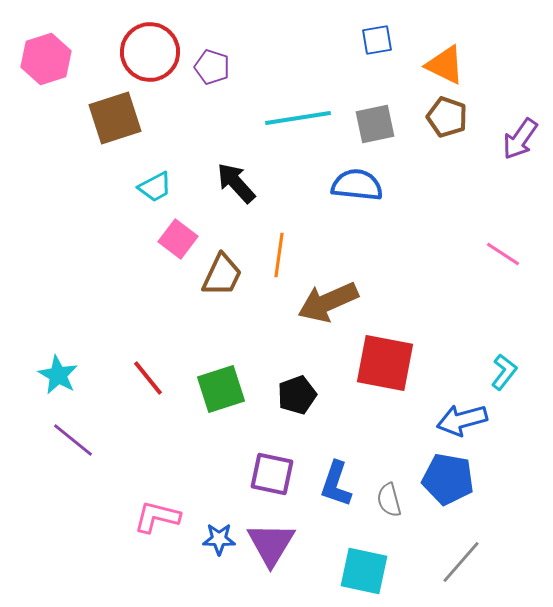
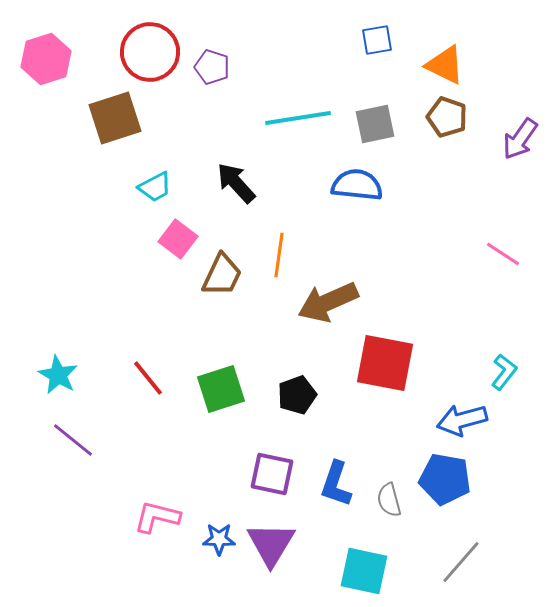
blue pentagon: moved 3 px left
